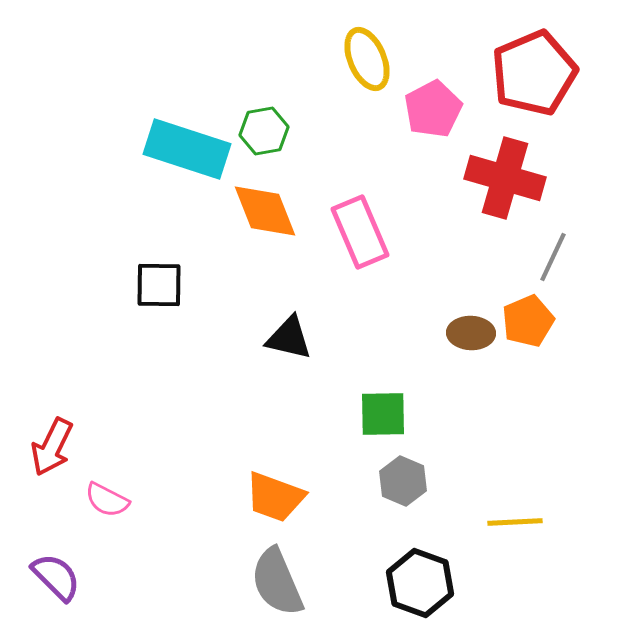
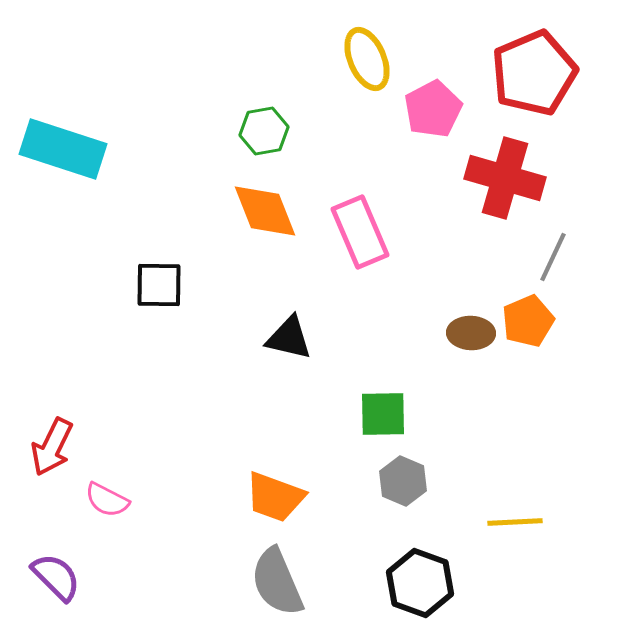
cyan rectangle: moved 124 px left
